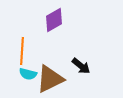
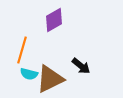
orange line: moved 1 px up; rotated 12 degrees clockwise
cyan semicircle: moved 1 px right
